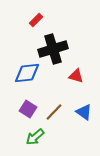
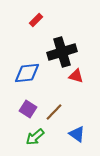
black cross: moved 9 px right, 3 px down
blue triangle: moved 7 px left, 22 px down
